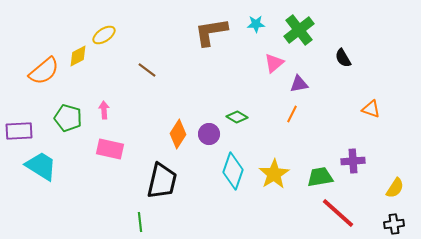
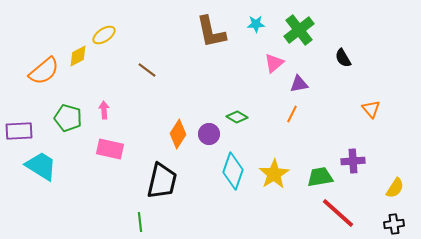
brown L-shape: rotated 93 degrees counterclockwise
orange triangle: rotated 30 degrees clockwise
